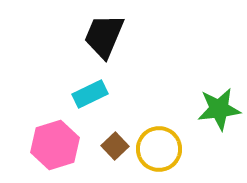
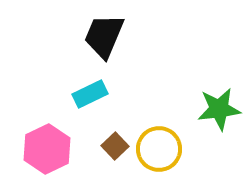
pink hexagon: moved 8 px left, 4 px down; rotated 9 degrees counterclockwise
